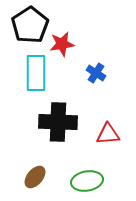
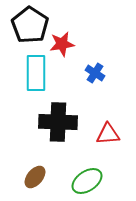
black pentagon: rotated 6 degrees counterclockwise
blue cross: moved 1 px left
green ellipse: rotated 24 degrees counterclockwise
